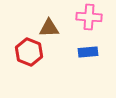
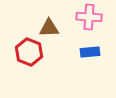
blue rectangle: moved 2 px right
